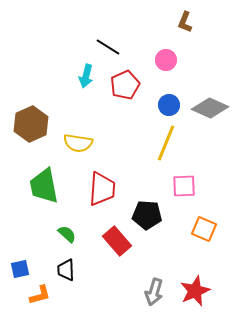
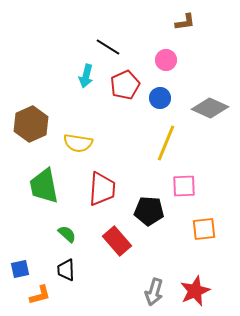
brown L-shape: rotated 120 degrees counterclockwise
blue circle: moved 9 px left, 7 px up
black pentagon: moved 2 px right, 4 px up
orange square: rotated 30 degrees counterclockwise
